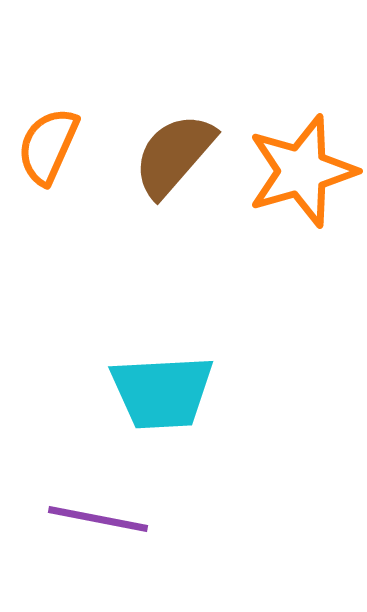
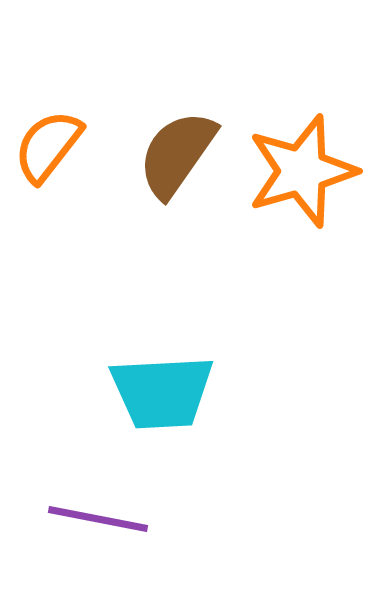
orange semicircle: rotated 14 degrees clockwise
brown semicircle: moved 3 px right, 1 px up; rotated 6 degrees counterclockwise
